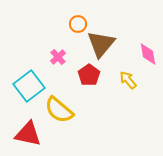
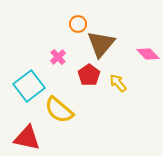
pink diamond: rotated 35 degrees counterclockwise
yellow arrow: moved 10 px left, 3 px down
red triangle: moved 1 px left, 4 px down
